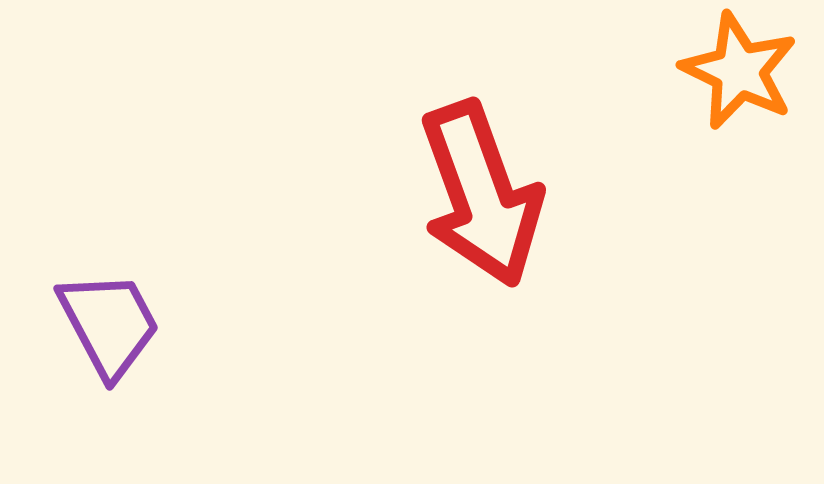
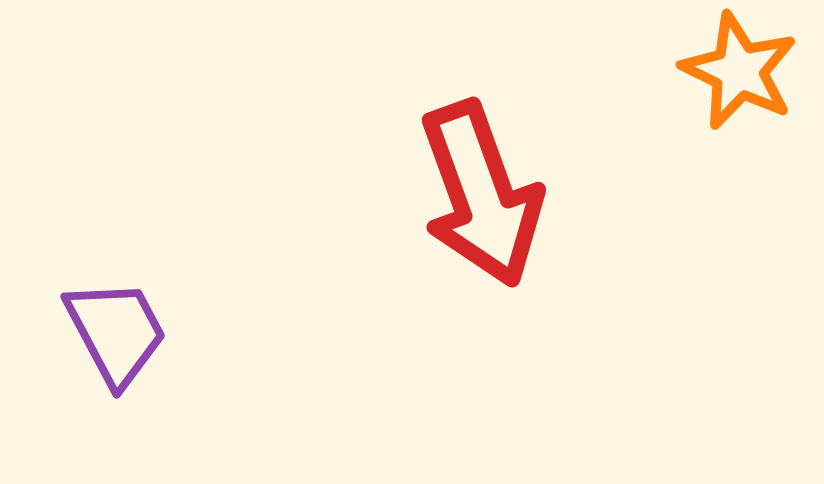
purple trapezoid: moved 7 px right, 8 px down
